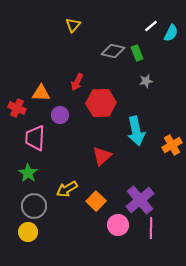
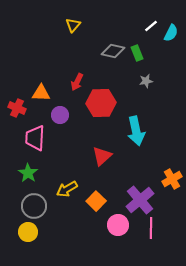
orange cross: moved 34 px down
